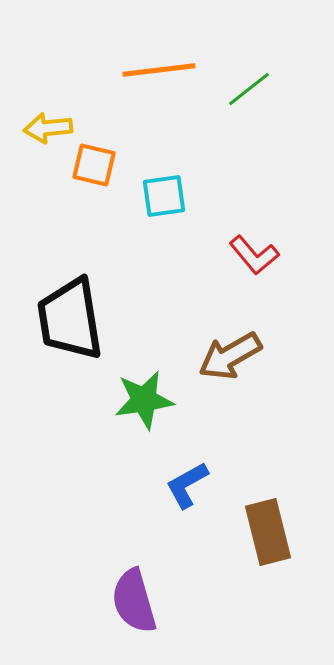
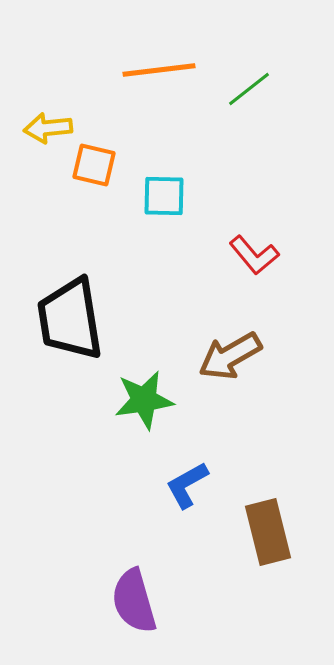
cyan square: rotated 9 degrees clockwise
